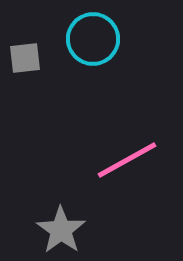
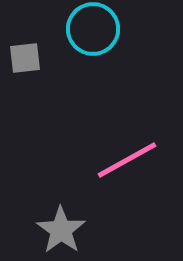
cyan circle: moved 10 px up
